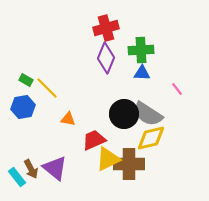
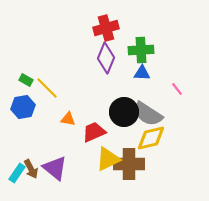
black circle: moved 2 px up
red trapezoid: moved 8 px up
cyan rectangle: moved 4 px up; rotated 72 degrees clockwise
